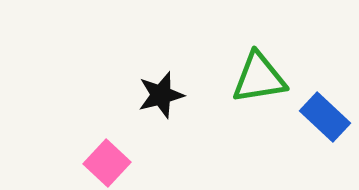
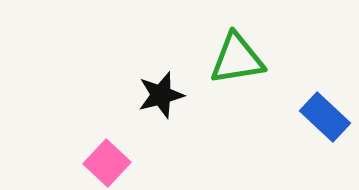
green triangle: moved 22 px left, 19 px up
